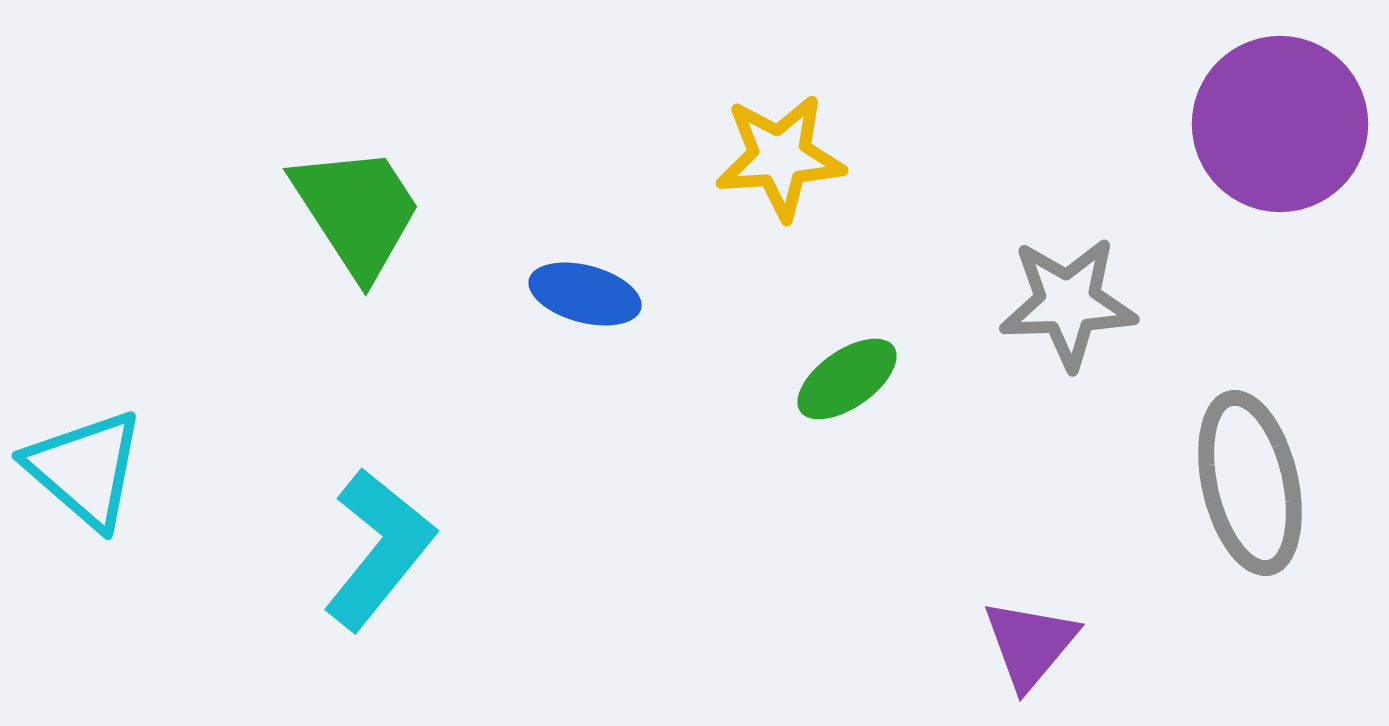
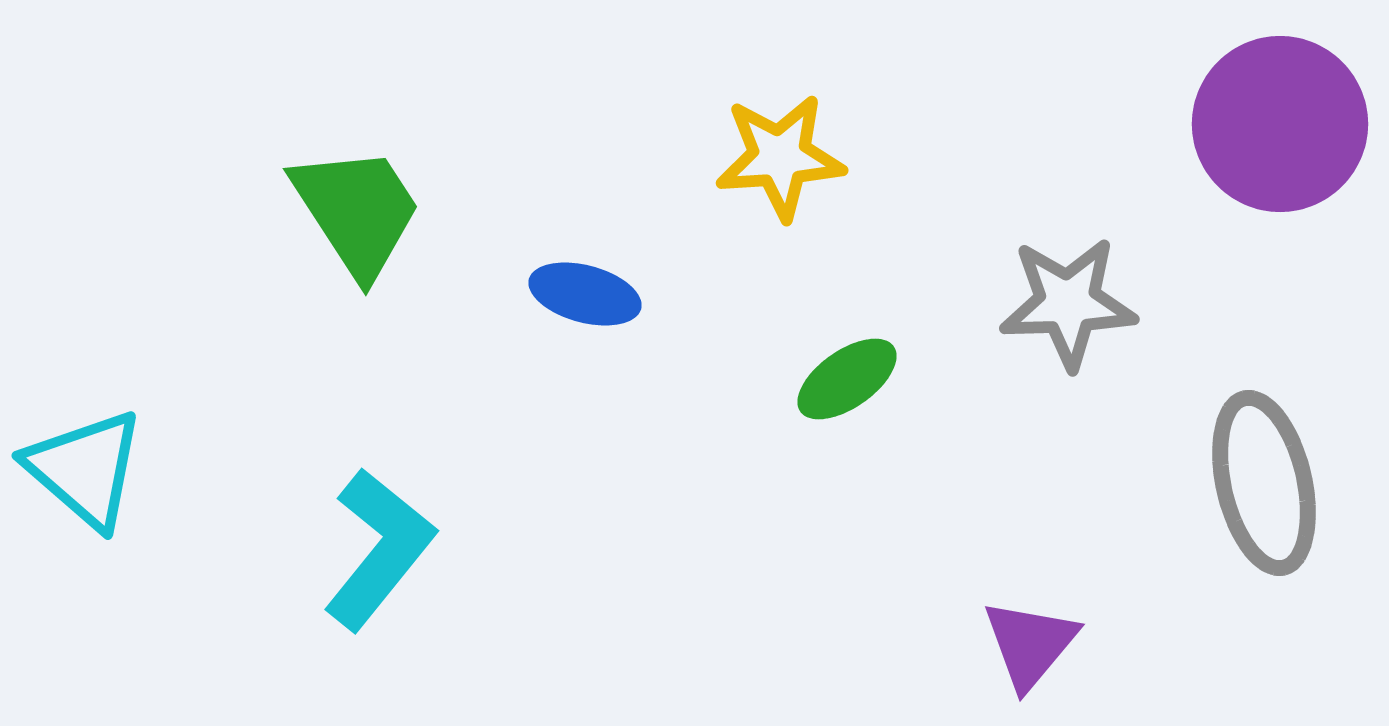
gray ellipse: moved 14 px right
